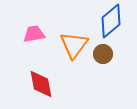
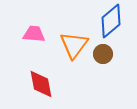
pink trapezoid: rotated 15 degrees clockwise
